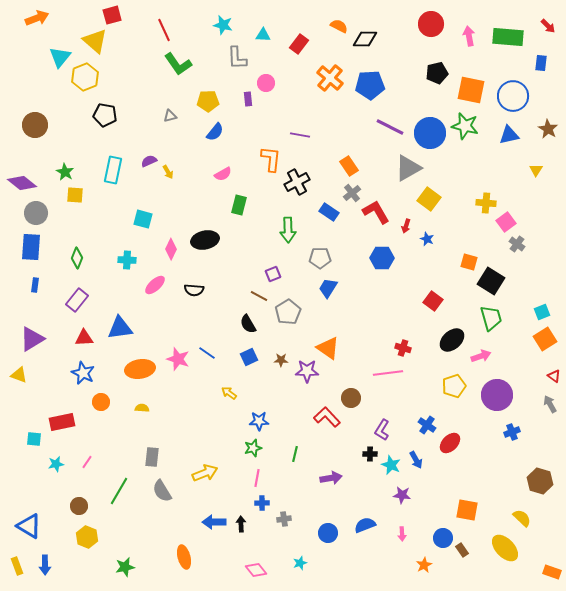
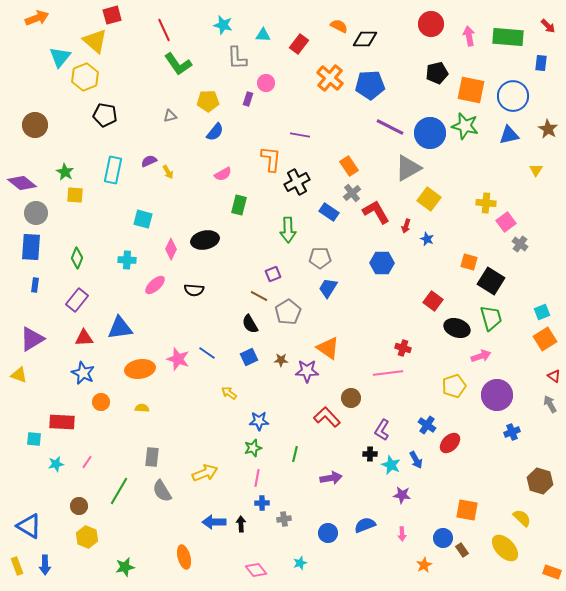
purple rectangle at (248, 99): rotated 24 degrees clockwise
gray cross at (517, 244): moved 3 px right
blue hexagon at (382, 258): moved 5 px down
black semicircle at (248, 324): moved 2 px right
black ellipse at (452, 340): moved 5 px right, 12 px up; rotated 60 degrees clockwise
red rectangle at (62, 422): rotated 15 degrees clockwise
